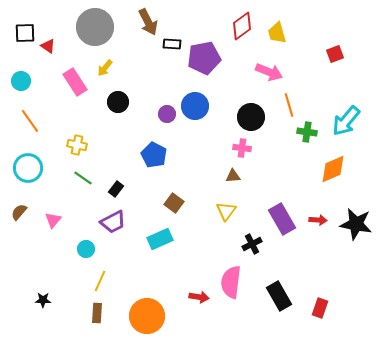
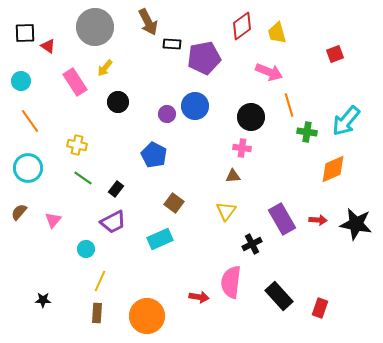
black rectangle at (279, 296): rotated 12 degrees counterclockwise
